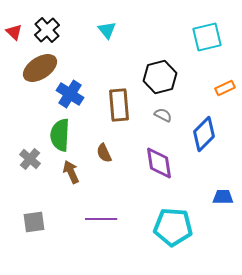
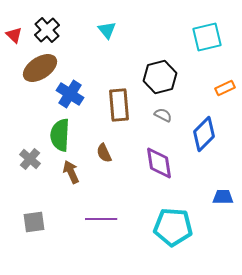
red triangle: moved 3 px down
